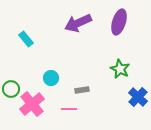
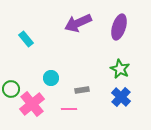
purple ellipse: moved 5 px down
blue cross: moved 17 px left
